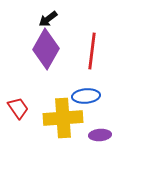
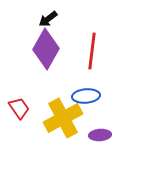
red trapezoid: moved 1 px right
yellow cross: rotated 24 degrees counterclockwise
